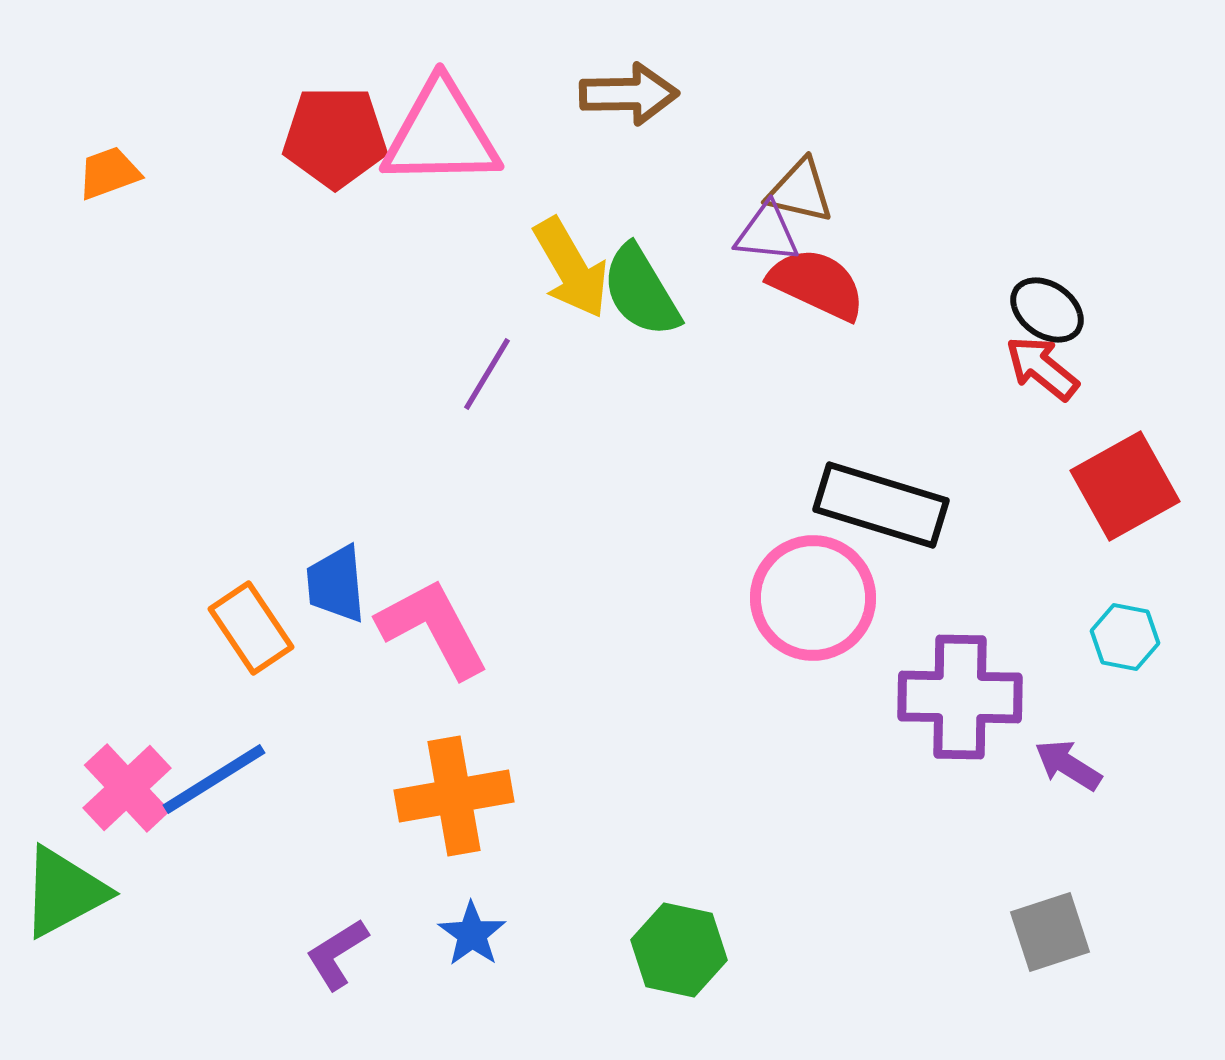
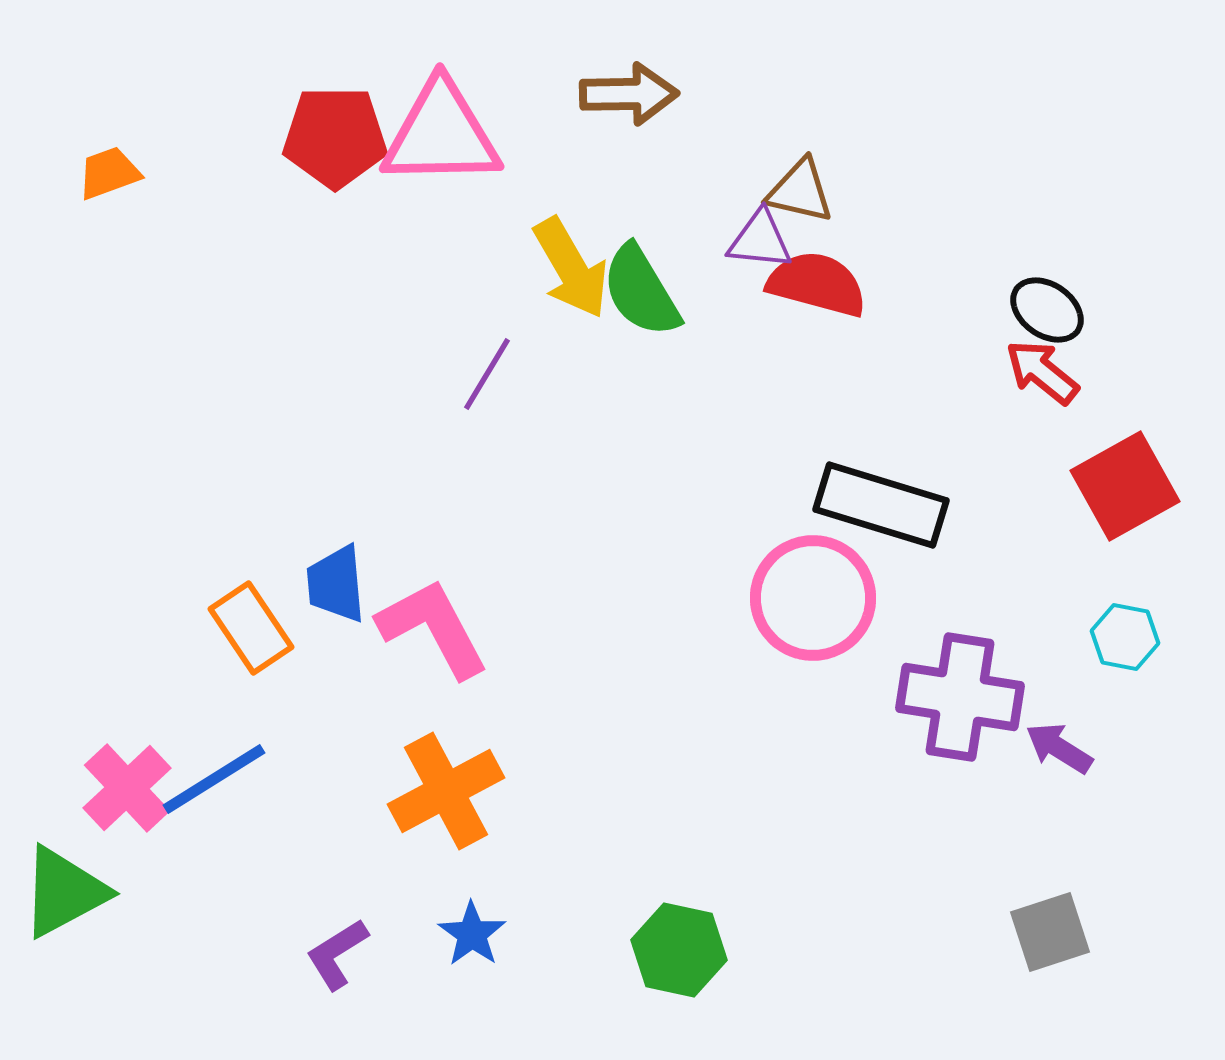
purple triangle: moved 7 px left, 7 px down
red semicircle: rotated 10 degrees counterclockwise
red arrow: moved 4 px down
purple cross: rotated 8 degrees clockwise
purple arrow: moved 9 px left, 17 px up
orange cross: moved 8 px left, 5 px up; rotated 18 degrees counterclockwise
